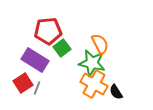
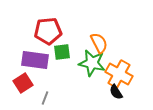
orange semicircle: moved 1 px left, 1 px up
green square: moved 4 px down; rotated 30 degrees clockwise
purple rectangle: rotated 24 degrees counterclockwise
orange cross: moved 25 px right, 10 px up
gray line: moved 8 px right, 10 px down
